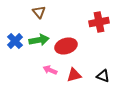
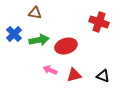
brown triangle: moved 4 px left, 1 px down; rotated 40 degrees counterclockwise
red cross: rotated 30 degrees clockwise
blue cross: moved 1 px left, 7 px up
